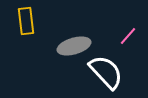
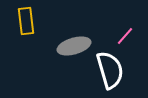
pink line: moved 3 px left
white semicircle: moved 4 px right, 2 px up; rotated 27 degrees clockwise
